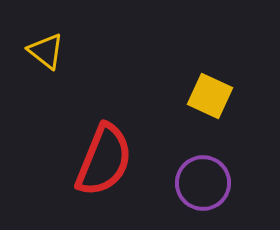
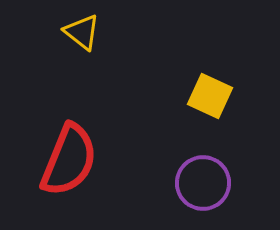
yellow triangle: moved 36 px right, 19 px up
red semicircle: moved 35 px left
